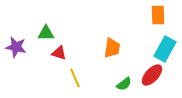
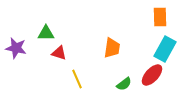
orange rectangle: moved 2 px right, 2 px down
purple star: moved 1 px down
yellow line: moved 2 px right, 1 px down
